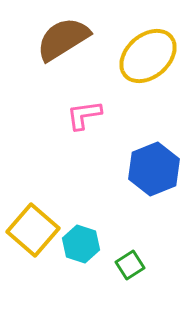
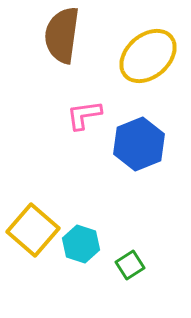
brown semicircle: moved 1 px left, 4 px up; rotated 50 degrees counterclockwise
blue hexagon: moved 15 px left, 25 px up
